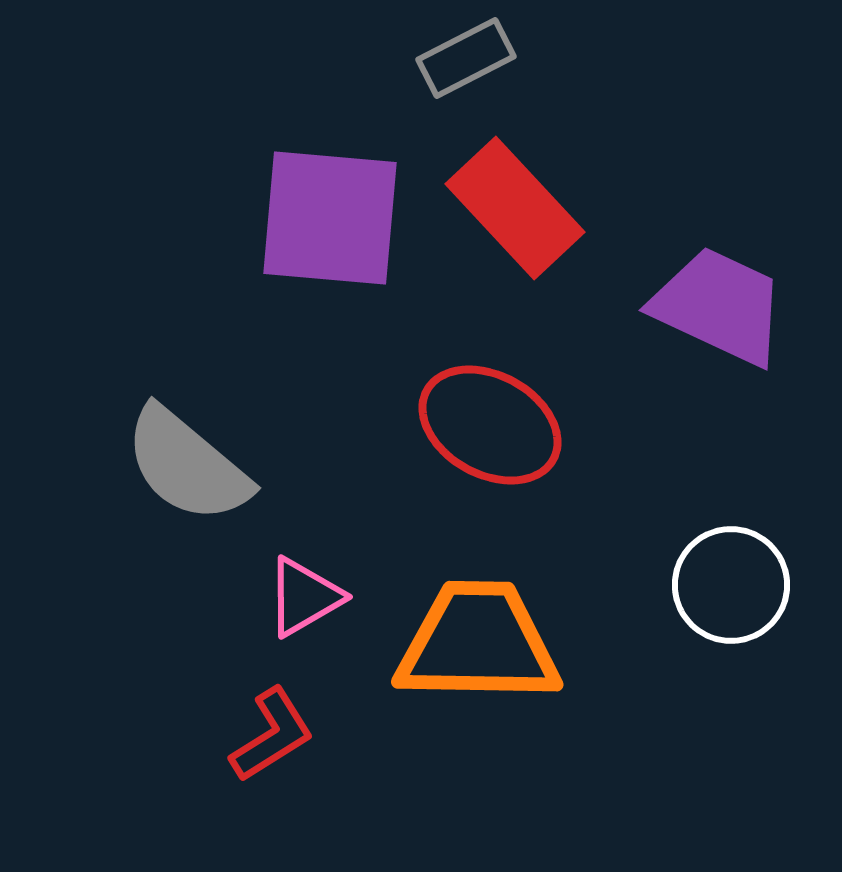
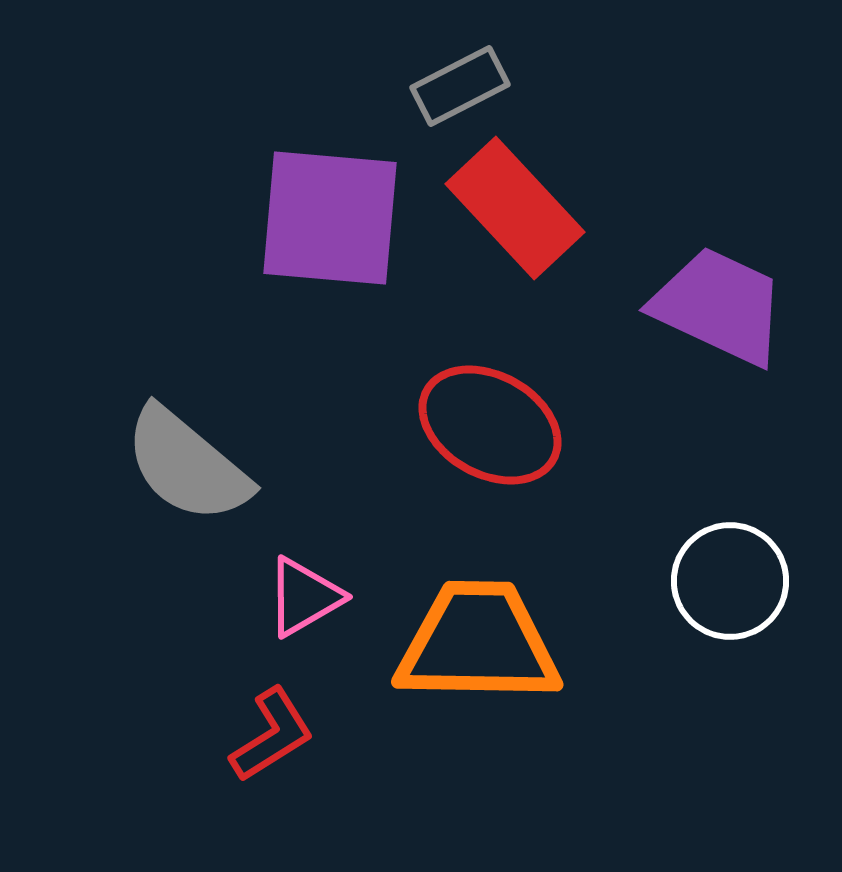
gray rectangle: moved 6 px left, 28 px down
white circle: moved 1 px left, 4 px up
